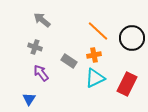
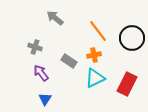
gray arrow: moved 13 px right, 2 px up
orange line: rotated 10 degrees clockwise
blue triangle: moved 16 px right
